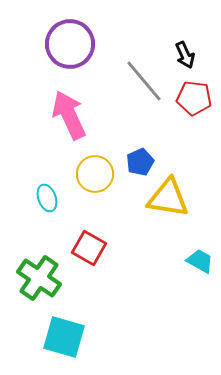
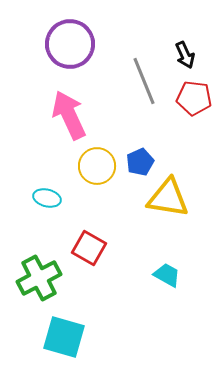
gray line: rotated 18 degrees clockwise
yellow circle: moved 2 px right, 8 px up
cyan ellipse: rotated 56 degrees counterclockwise
cyan trapezoid: moved 33 px left, 14 px down
green cross: rotated 27 degrees clockwise
